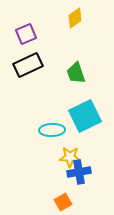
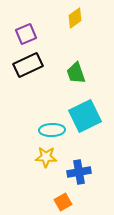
yellow star: moved 24 px left
